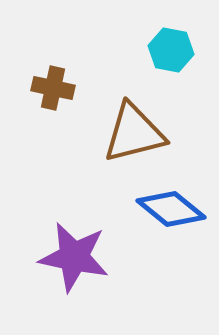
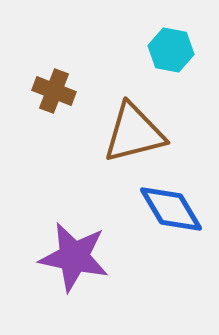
brown cross: moved 1 px right, 3 px down; rotated 9 degrees clockwise
blue diamond: rotated 20 degrees clockwise
